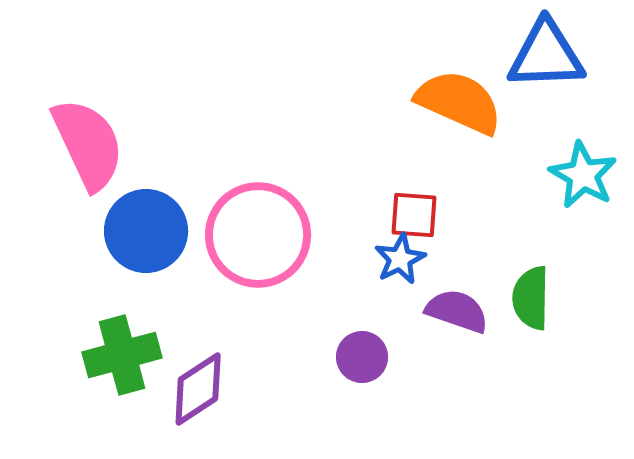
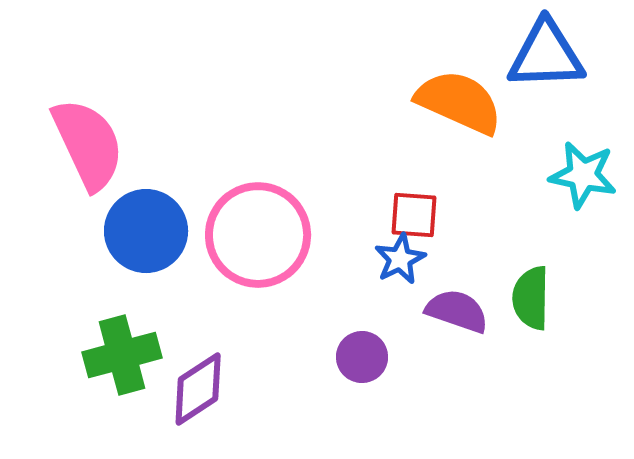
cyan star: rotated 18 degrees counterclockwise
